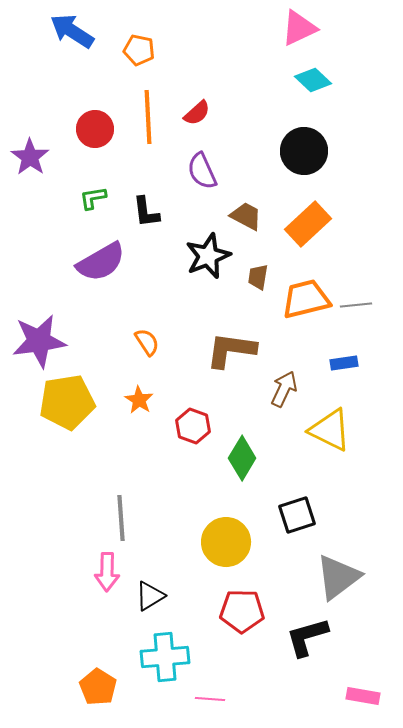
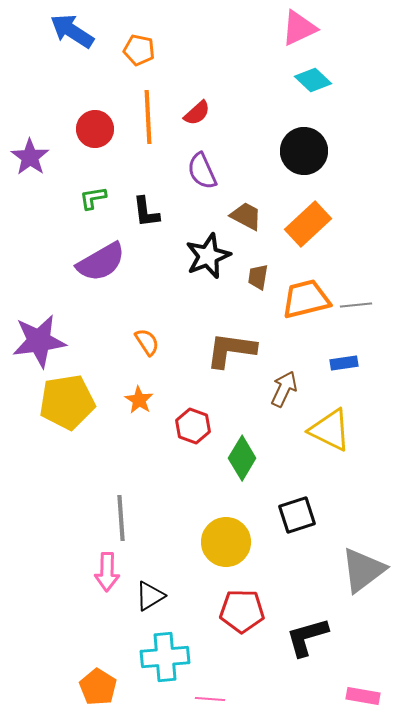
gray triangle at (338, 577): moved 25 px right, 7 px up
